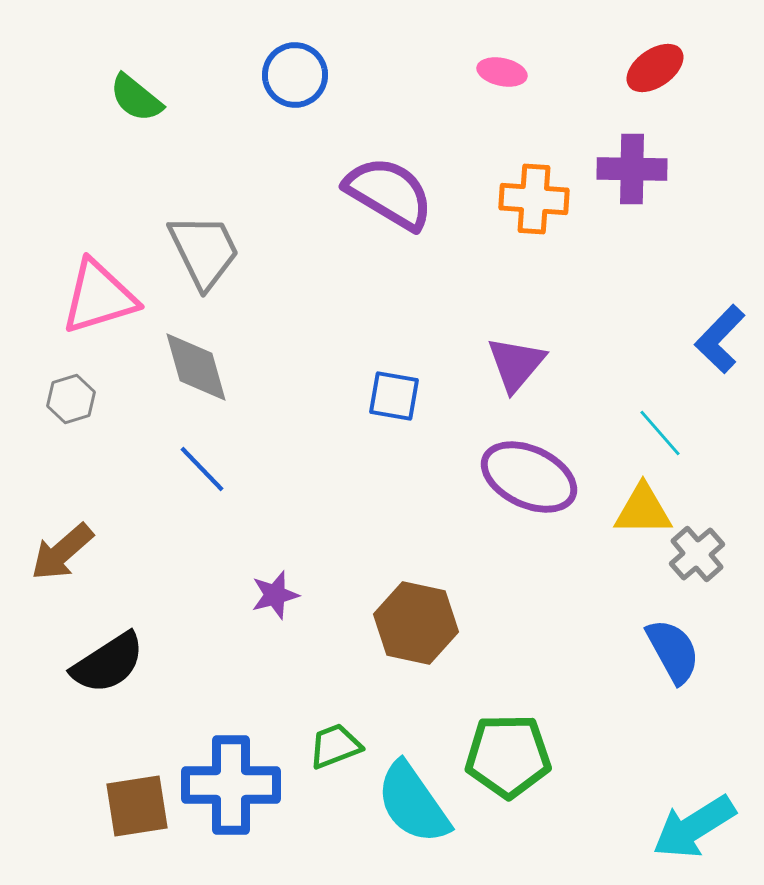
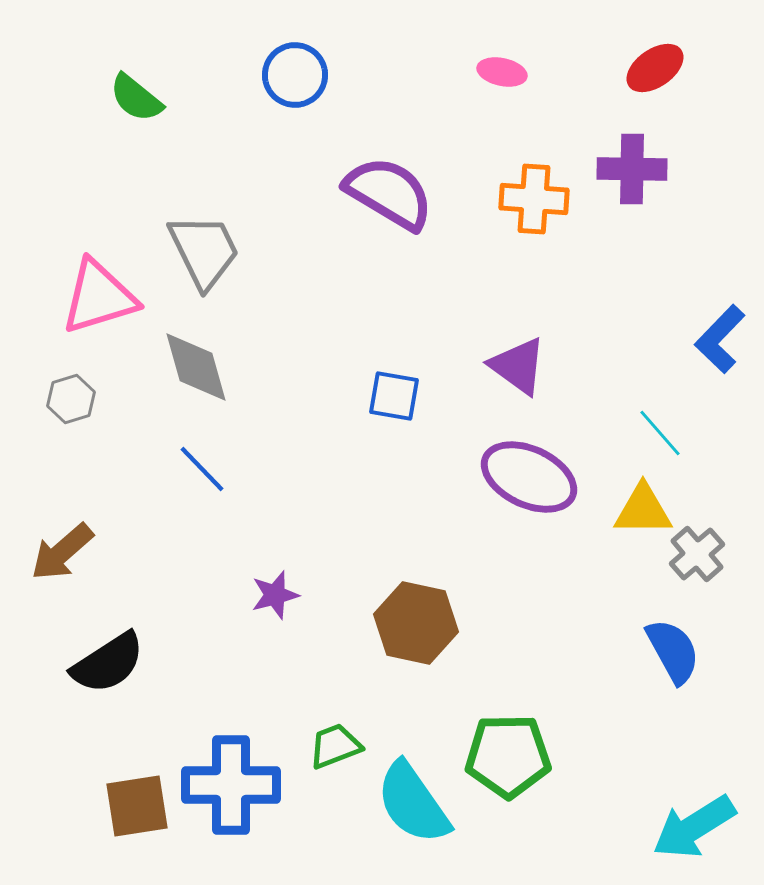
purple triangle: moved 2 px right, 2 px down; rotated 34 degrees counterclockwise
